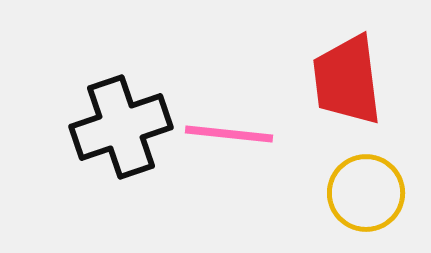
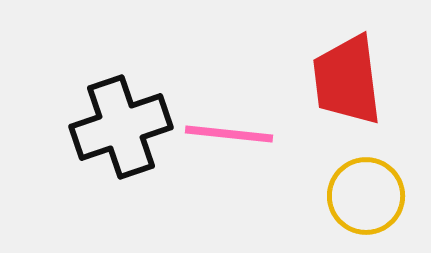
yellow circle: moved 3 px down
